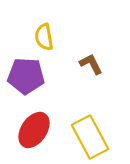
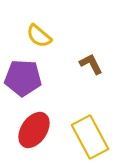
yellow semicircle: moved 5 px left, 1 px up; rotated 40 degrees counterclockwise
purple pentagon: moved 3 px left, 2 px down
